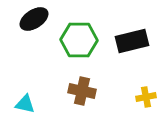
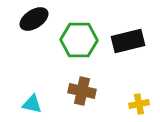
black rectangle: moved 4 px left
yellow cross: moved 7 px left, 7 px down
cyan triangle: moved 7 px right
